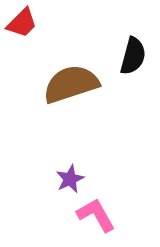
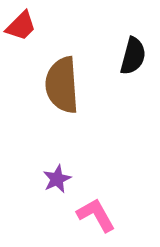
red trapezoid: moved 1 px left, 3 px down
brown semicircle: moved 9 px left, 1 px down; rotated 76 degrees counterclockwise
purple star: moved 13 px left
